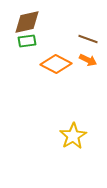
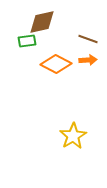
brown diamond: moved 15 px right
orange arrow: rotated 30 degrees counterclockwise
